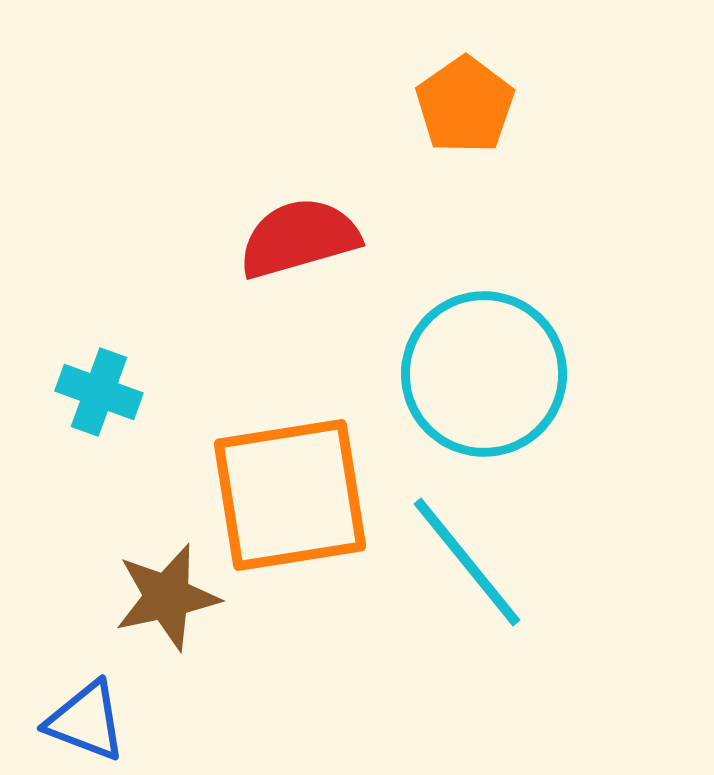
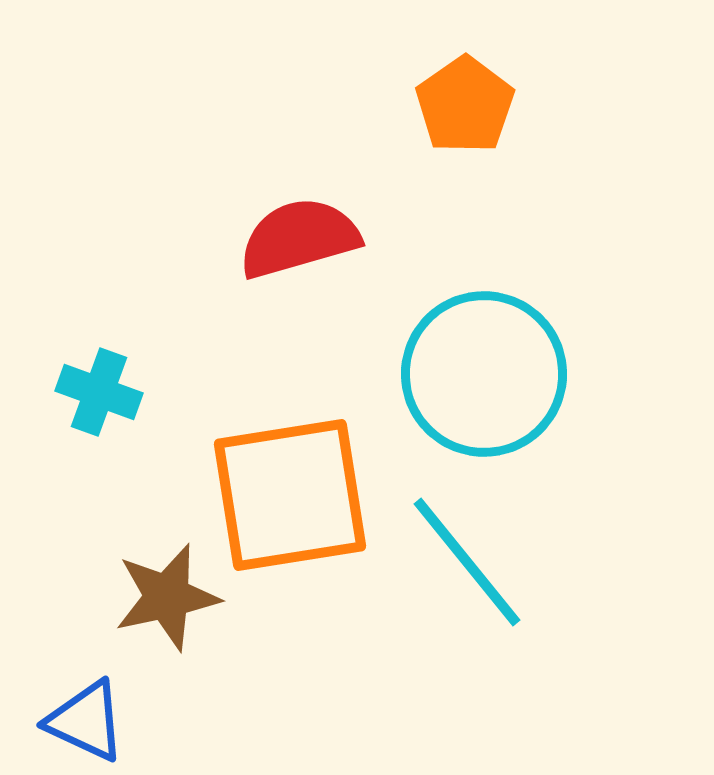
blue triangle: rotated 4 degrees clockwise
